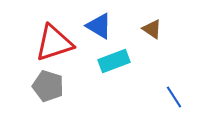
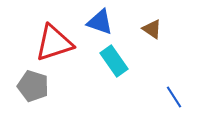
blue triangle: moved 1 px right, 4 px up; rotated 12 degrees counterclockwise
cyan rectangle: rotated 76 degrees clockwise
gray pentagon: moved 15 px left
